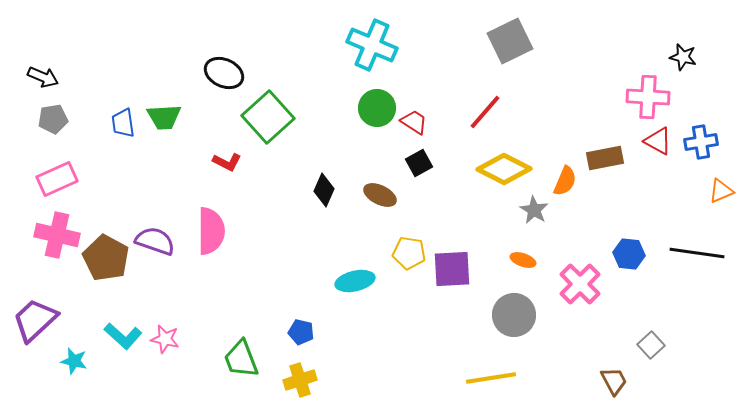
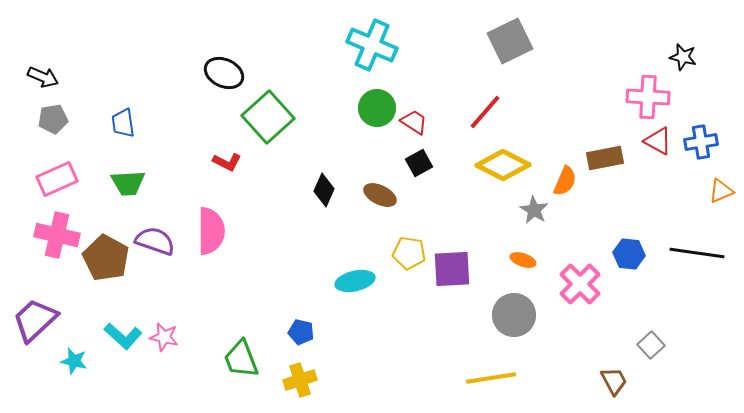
green trapezoid at (164, 117): moved 36 px left, 66 px down
yellow diamond at (504, 169): moved 1 px left, 4 px up
pink star at (165, 339): moved 1 px left, 2 px up
